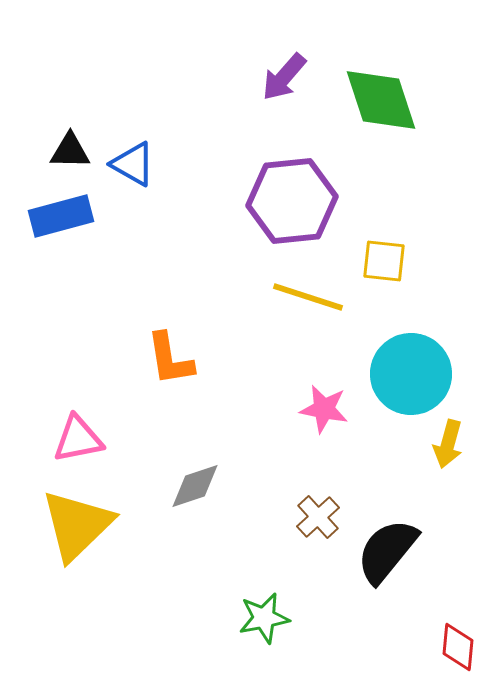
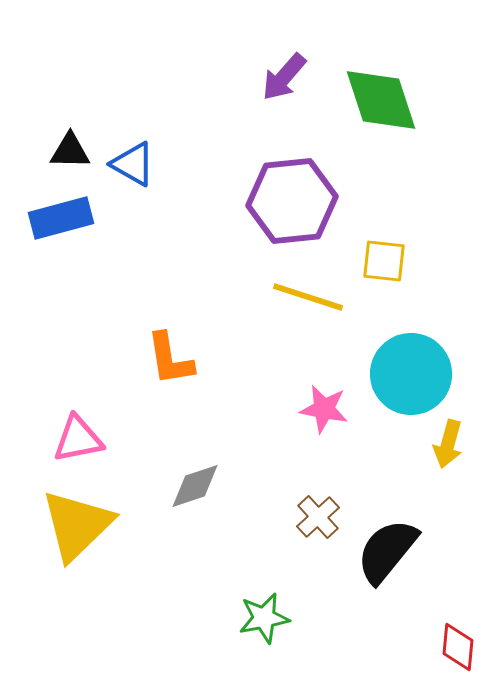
blue rectangle: moved 2 px down
